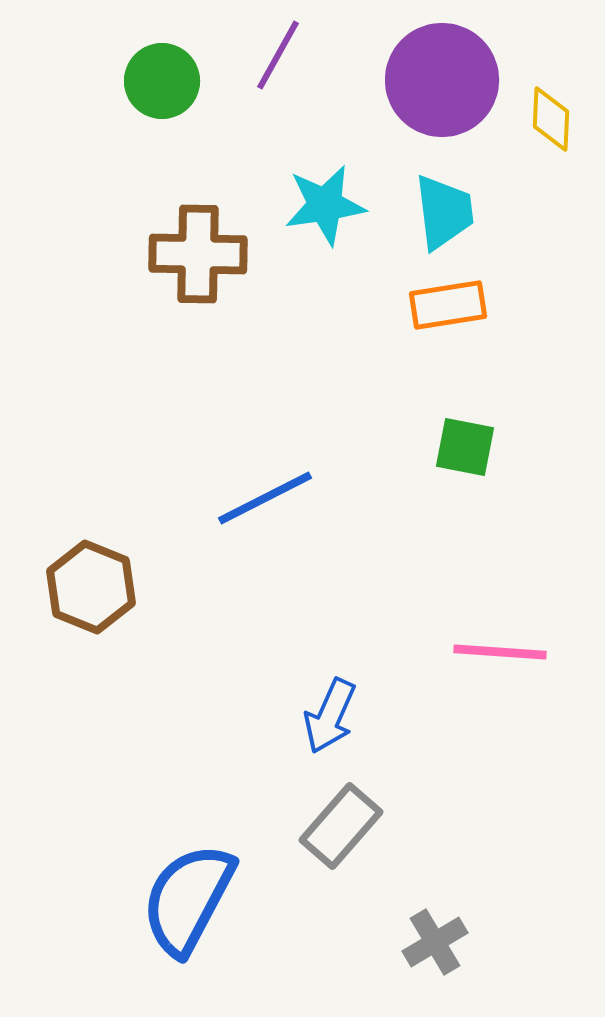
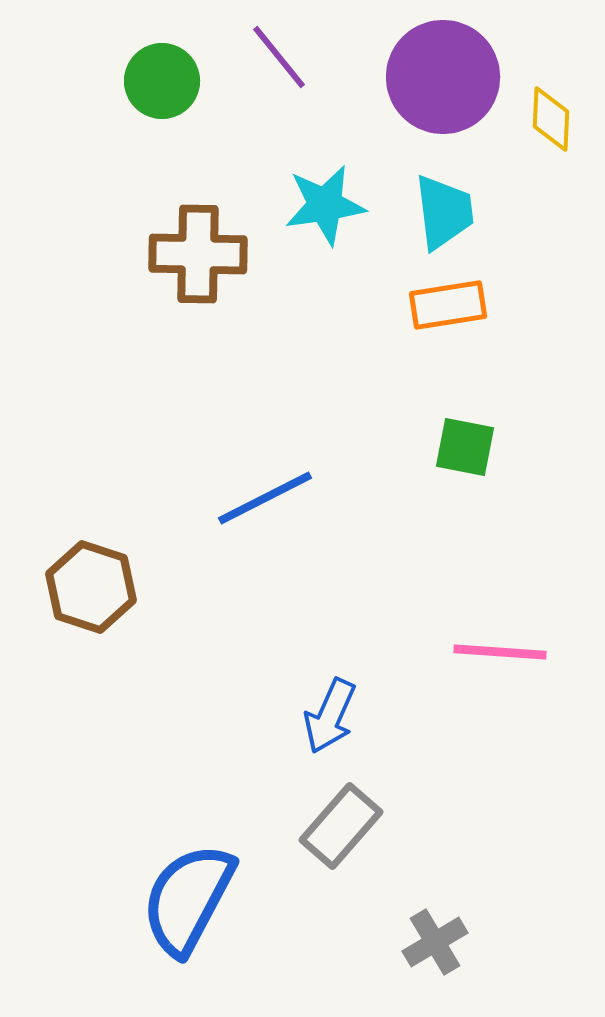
purple line: moved 1 px right, 2 px down; rotated 68 degrees counterclockwise
purple circle: moved 1 px right, 3 px up
brown hexagon: rotated 4 degrees counterclockwise
